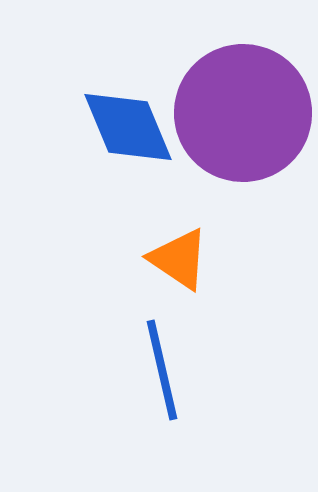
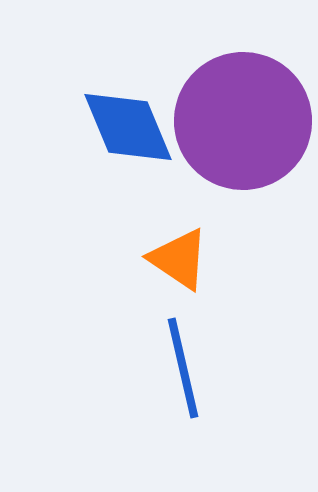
purple circle: moved 8 px down
blue line: moved 21 px right, 2 px up
